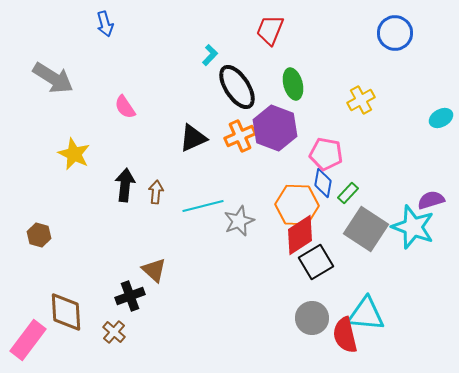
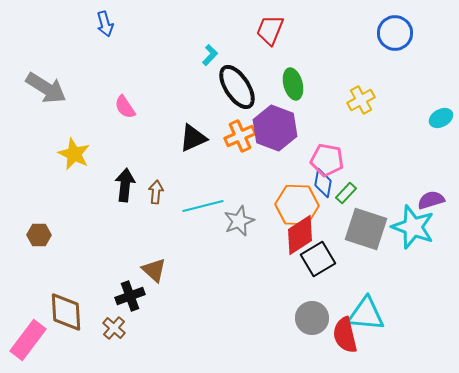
gray arrow: moved 7 px left, 10 px down
pink pentagon: moved 1 px right, 6 px down
green rectangle: moved 2 px left
gray square: rotated 15 degrees counterclockwise
brown hexagon: rotated 15 degrees counterclockwise
black square: moved 2 px right, 3 px up
brown cross: moved 4 px up
